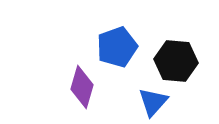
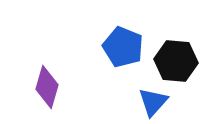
blue pentagon: moved 6 px right; rotated 30 degrees counterclockwise
purple diamond: moved 35 px left
